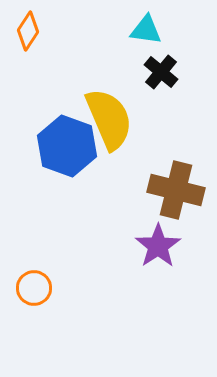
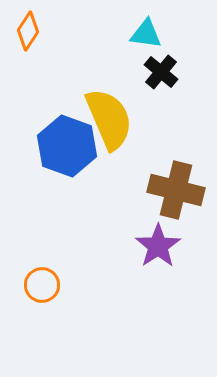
cyan triangle: moved 4 px down
orange circle: moved 8 px right, 3 px up
